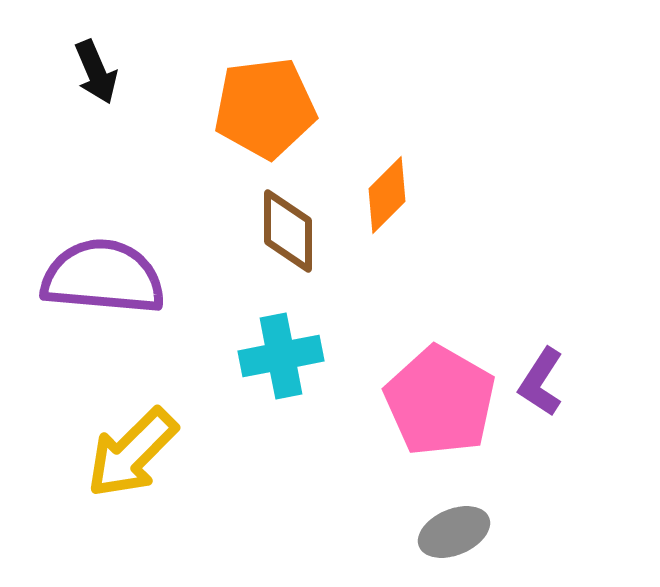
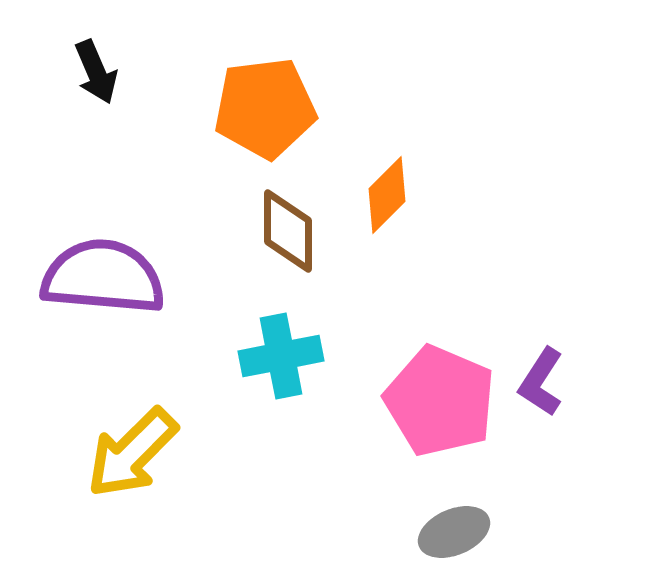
pink pentagon: rotated 7 degrees counterclockwise
